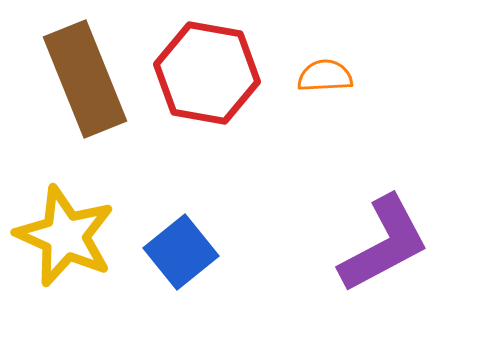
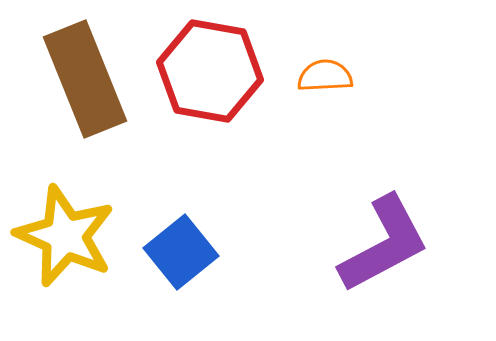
red hexagon: moved 3 px right, 2 px up
